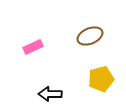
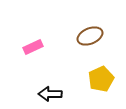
yellow pentagon: rotated 10 degrees counterclockwise
